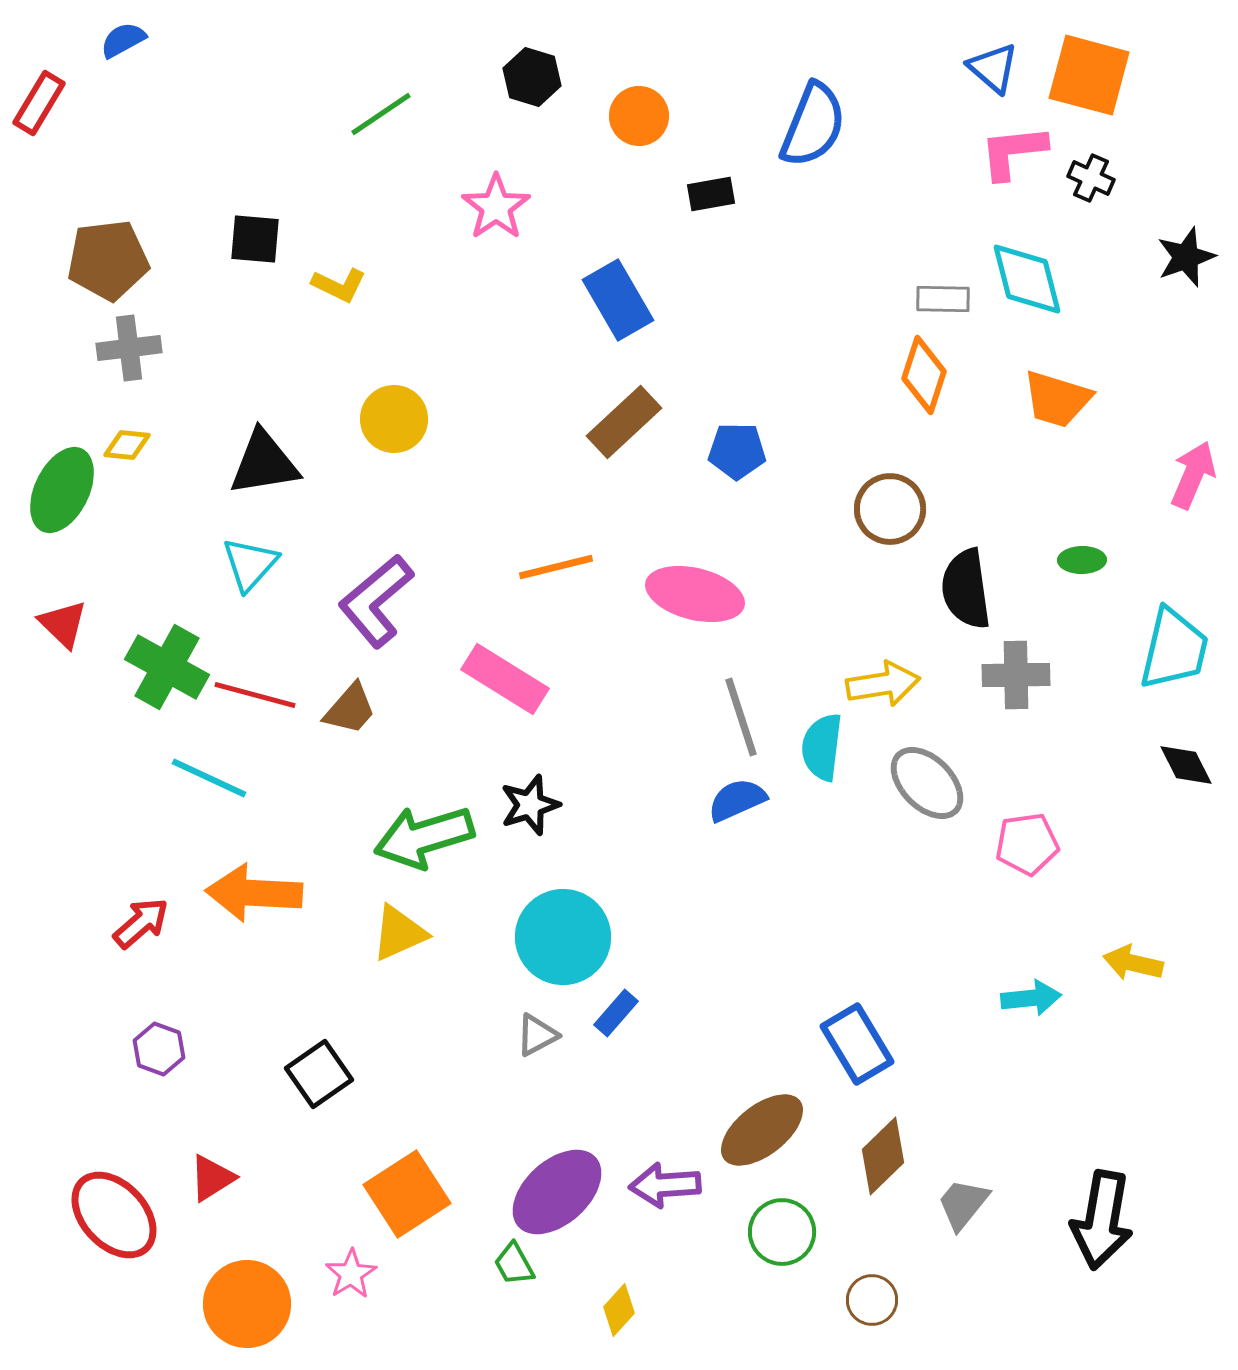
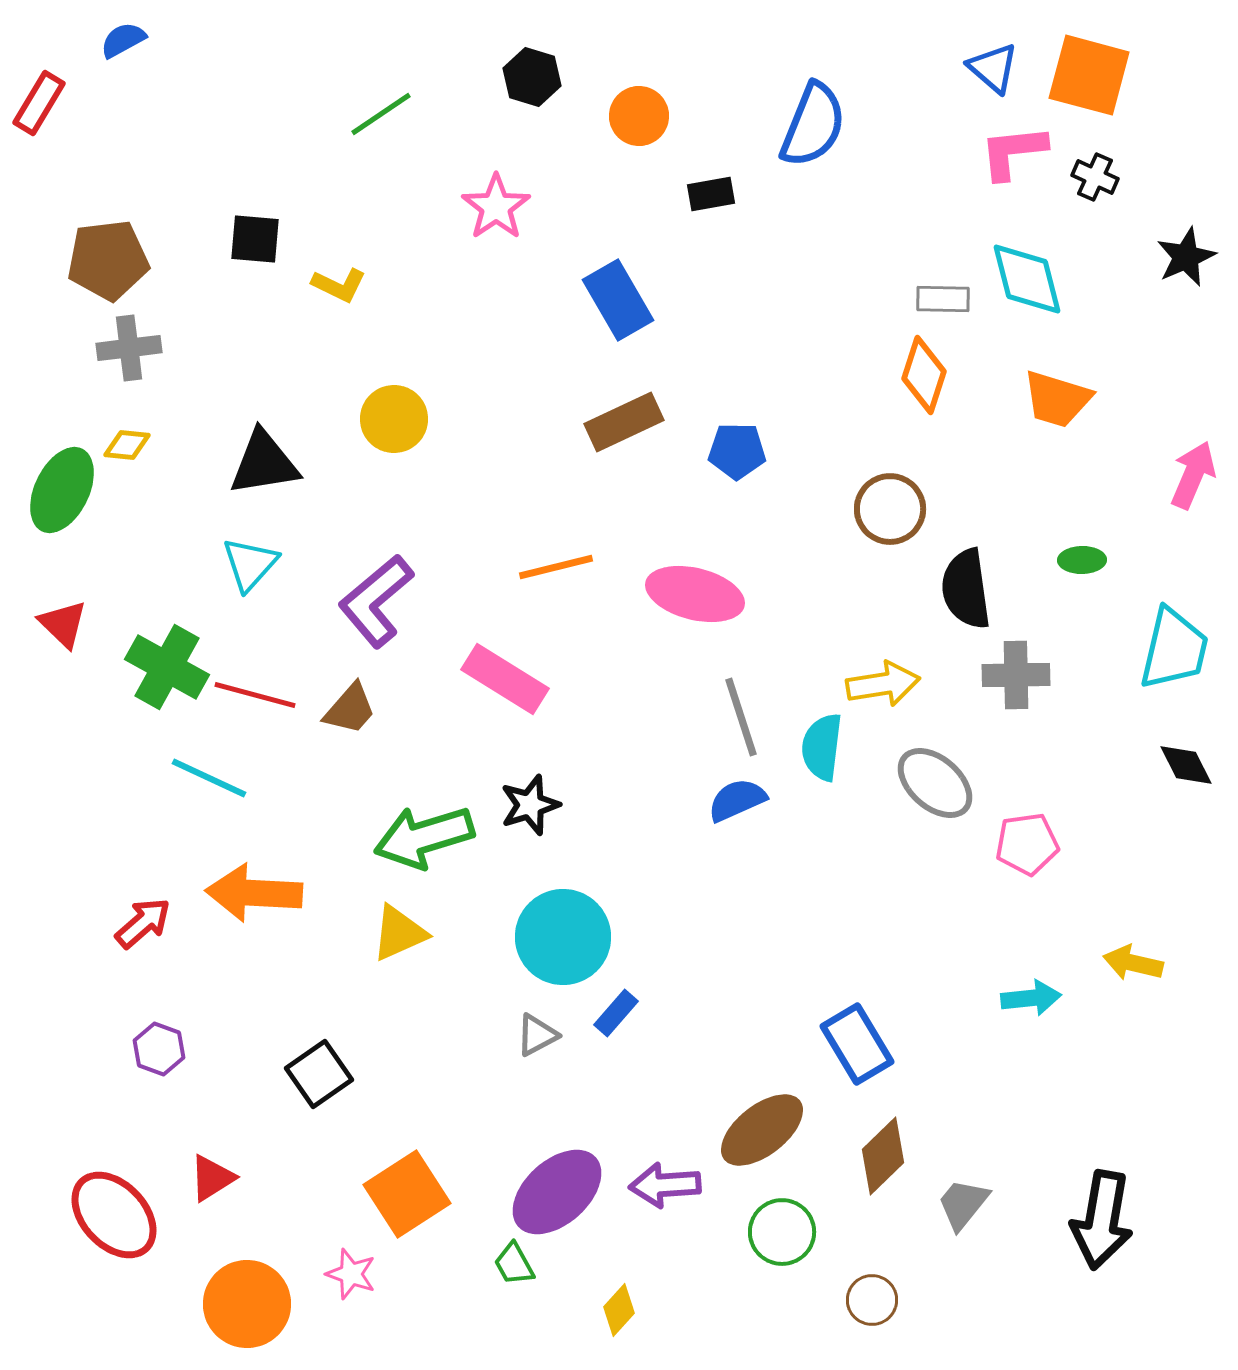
black cross at (1091, 178): moved 4 px right, 1 px up
black star at (1186, 257): rotated 4 degrees counterclockwise
brown rectangle at (624, 422): rotated 18 degrees clockwise
gray ellipse at (927, 783): moved 8 px right; rotated 4 degrees counterclockwise
red arrow at (141, 923): moved 2 px right
pink star at (351, 1274): rotated 21 degrees counterclockwise
